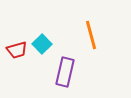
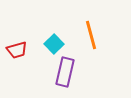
cyan square: moved 12 px right
